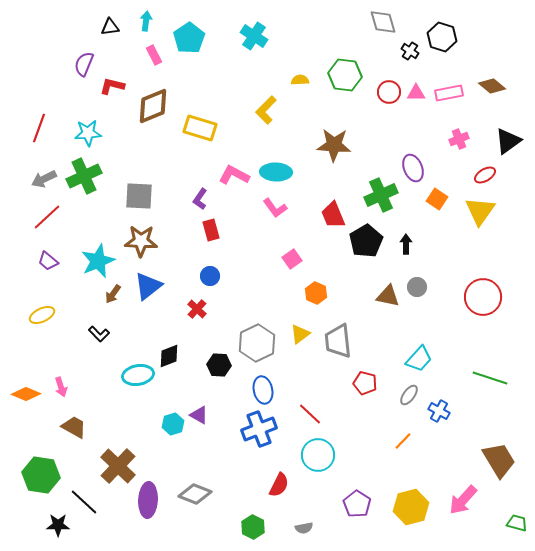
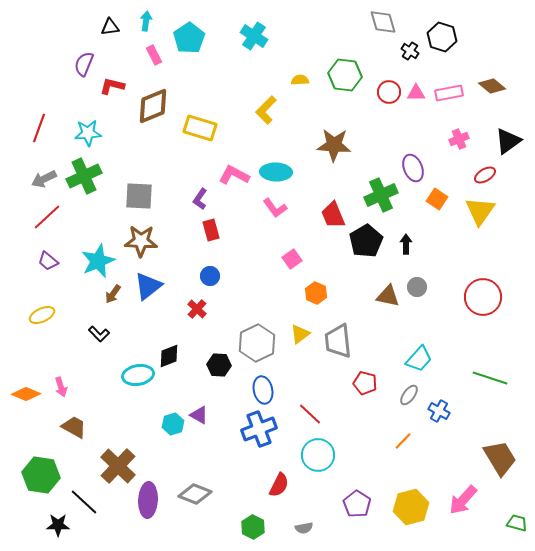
brown trapezoid at (499, 460): moved 1 px right, 2 px up
